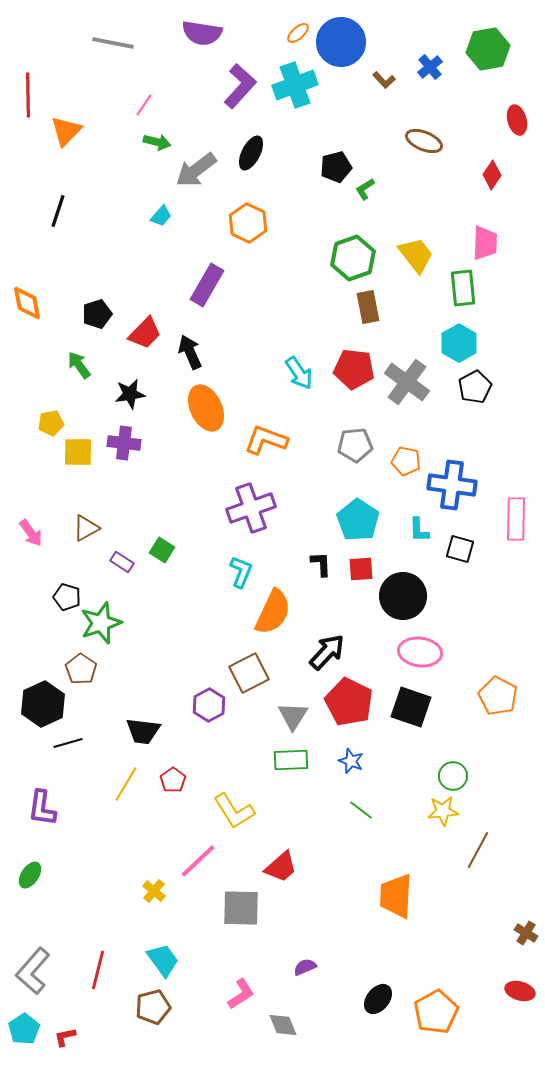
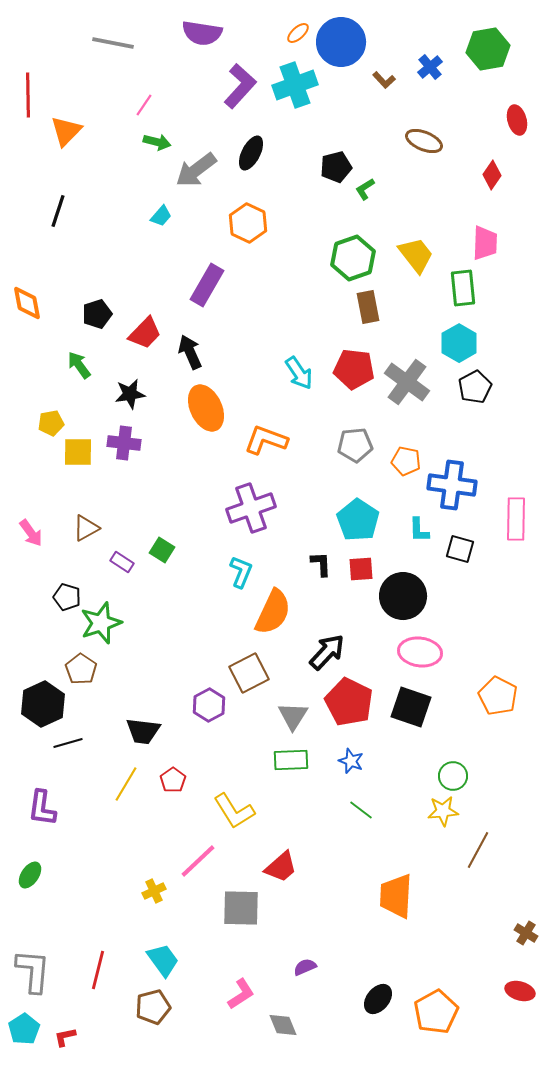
yellow cross at (154, 891): rotated 25 degrees clockwise
gray L-shape at (33, 971): rotated 144 degrees clockwise
